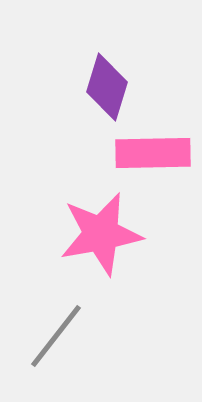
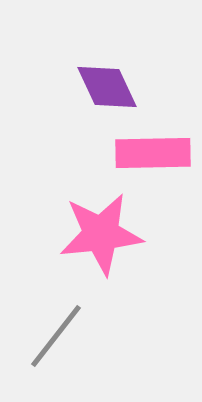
purple diamond: rotated 42 degrees counterclockwise
pink star: rotated 4 degrees clockwise
